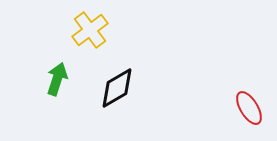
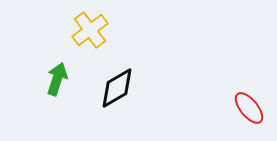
red ellipse: rotated 8 degrees counterclockwise
